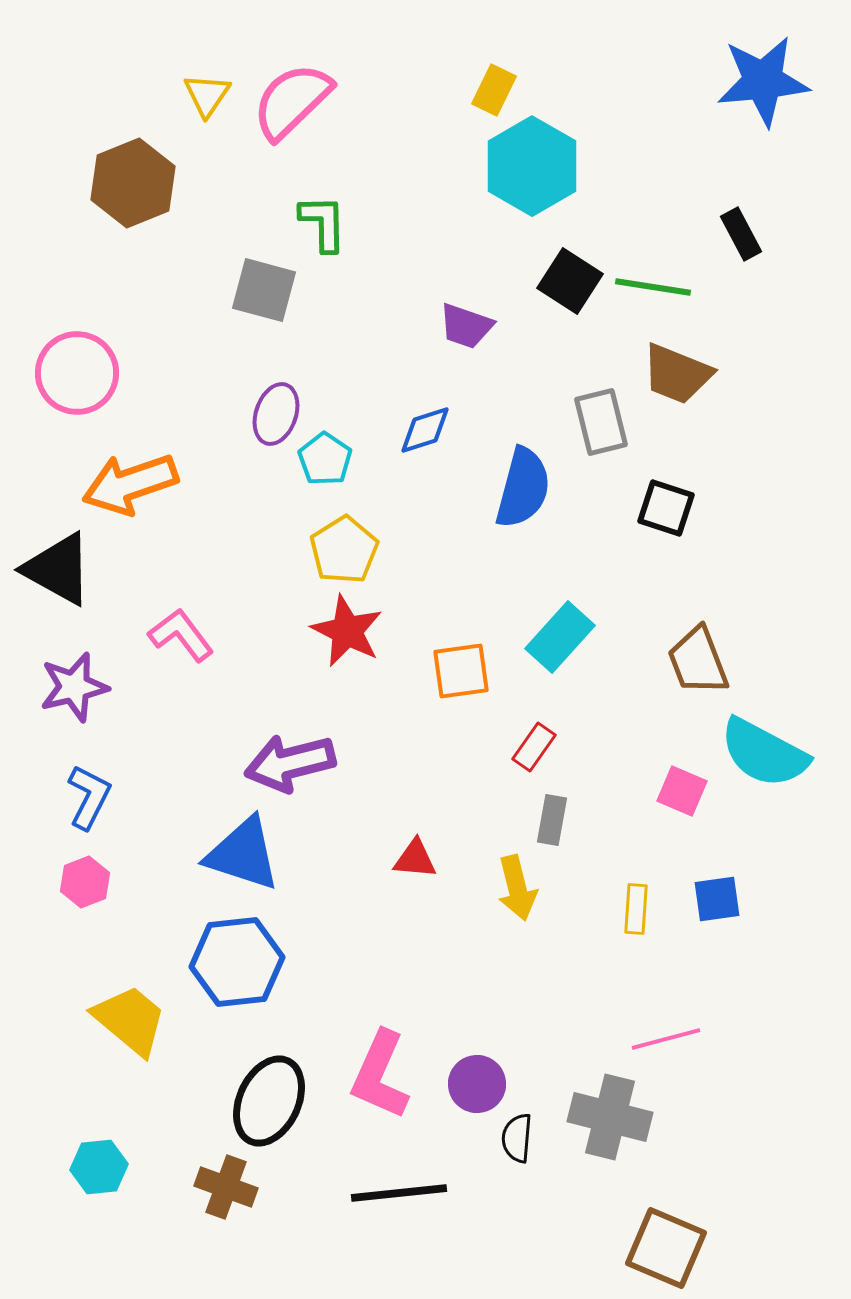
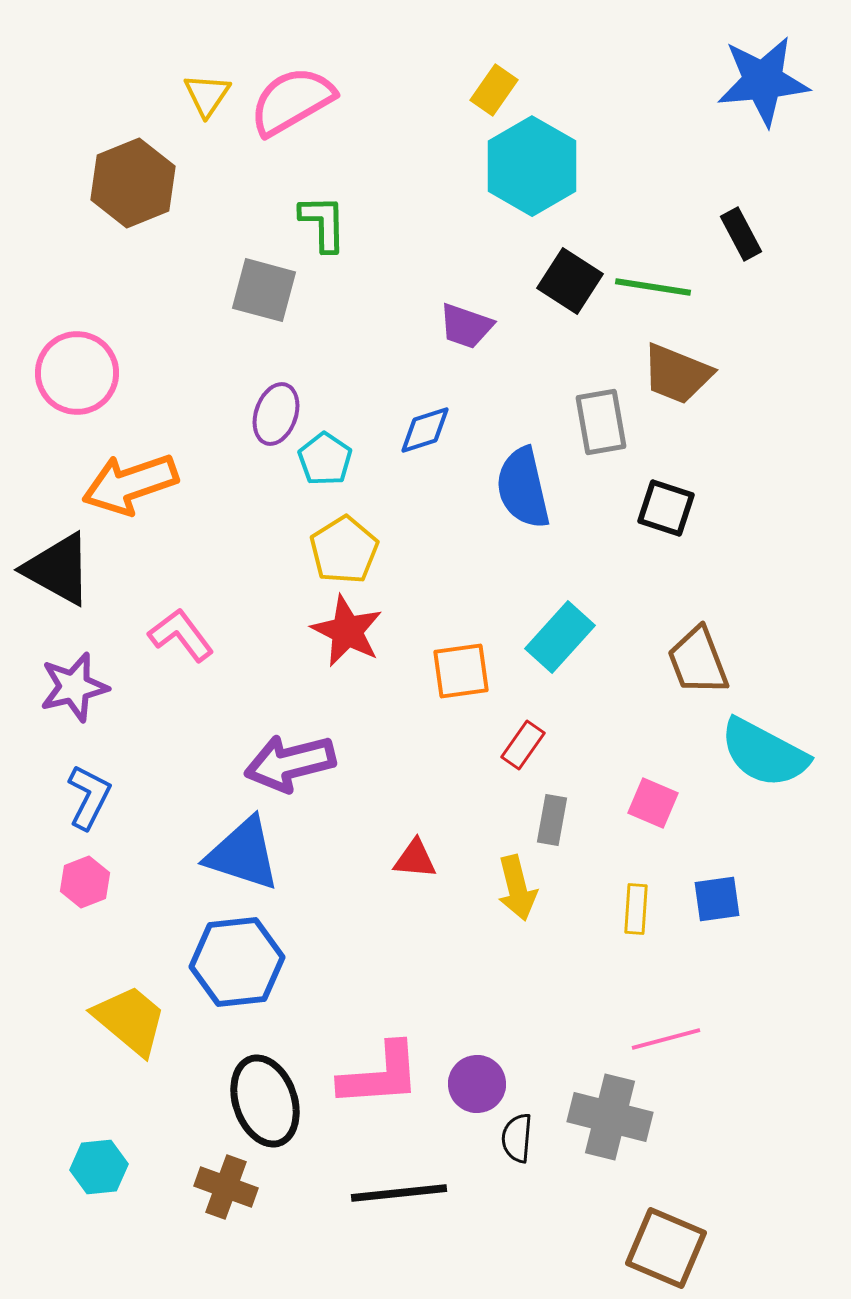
yellow rectangle at (494, 90): rotated 9 degrees clockwise
pink semicircle at (292, 101): rotated 14 degrees clockwise
gray rectangle at (601, 422): rotated 4 degrees clockwise
blue semicircle at (523, 488): rotated 152 degrees clockwise
red rectangle at (534, 747): moved 11 px left, 2 px up
pink square at (682, 791): moved 29 px left, 12 px down
pink L-shape at (380, 1075): rotated 118 degrees counterclockwise
black ellipse at (269, 1101): moved 4 px left; rotated 44 degrees counterclockwise
